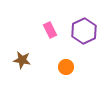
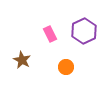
pink rectangle: moved 4 px down
brown star: rotated 18 degrees clockwise
